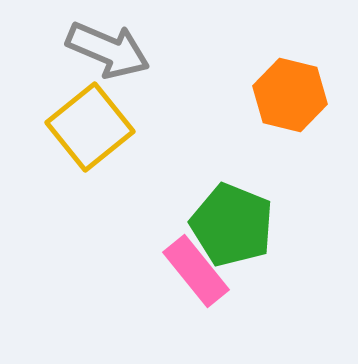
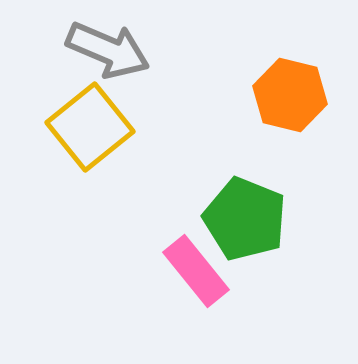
green pentagon: moved 13 px right, 6 px up
